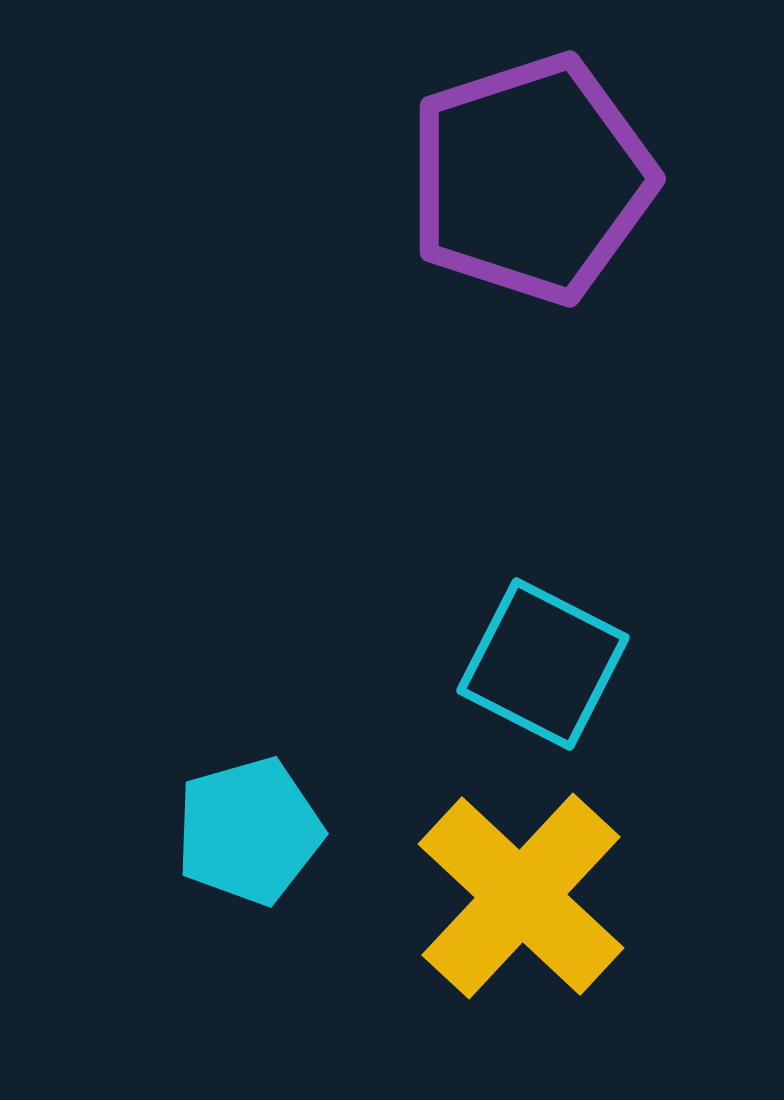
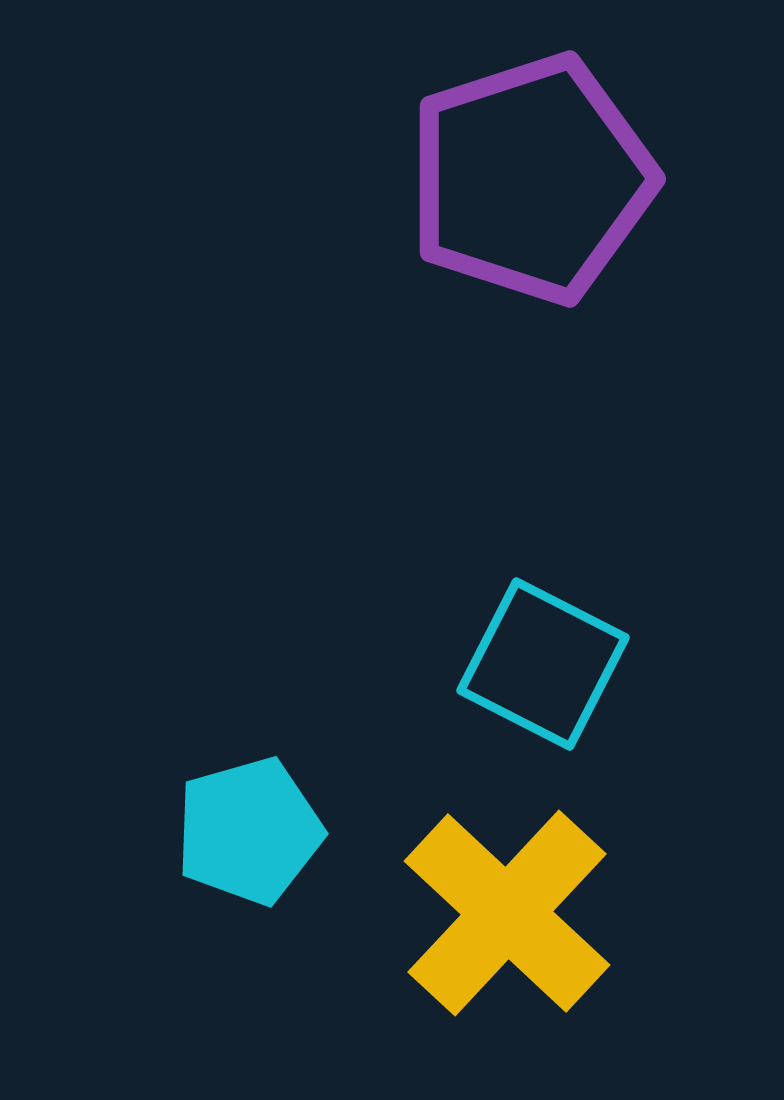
yellow cross: moved 14 px left, 17 px down
